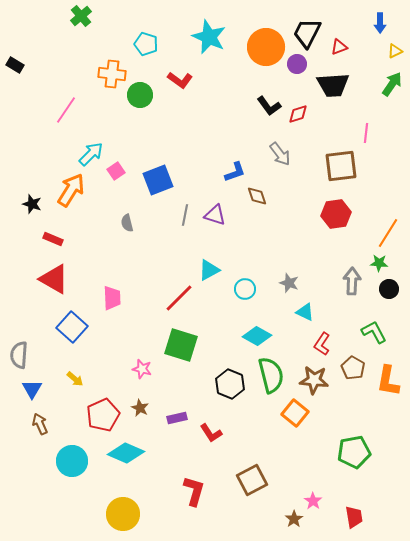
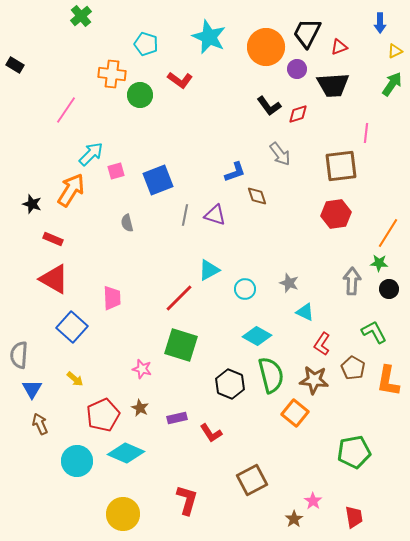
purple circle at (297, 64): moved 5 px down
pink square at (116, 171): rotated 18 degrees clockwise
cyan circle at (72, 461): moved 5 px right
red L-shape at (194, 491): moved 7 px left, 9 px down
